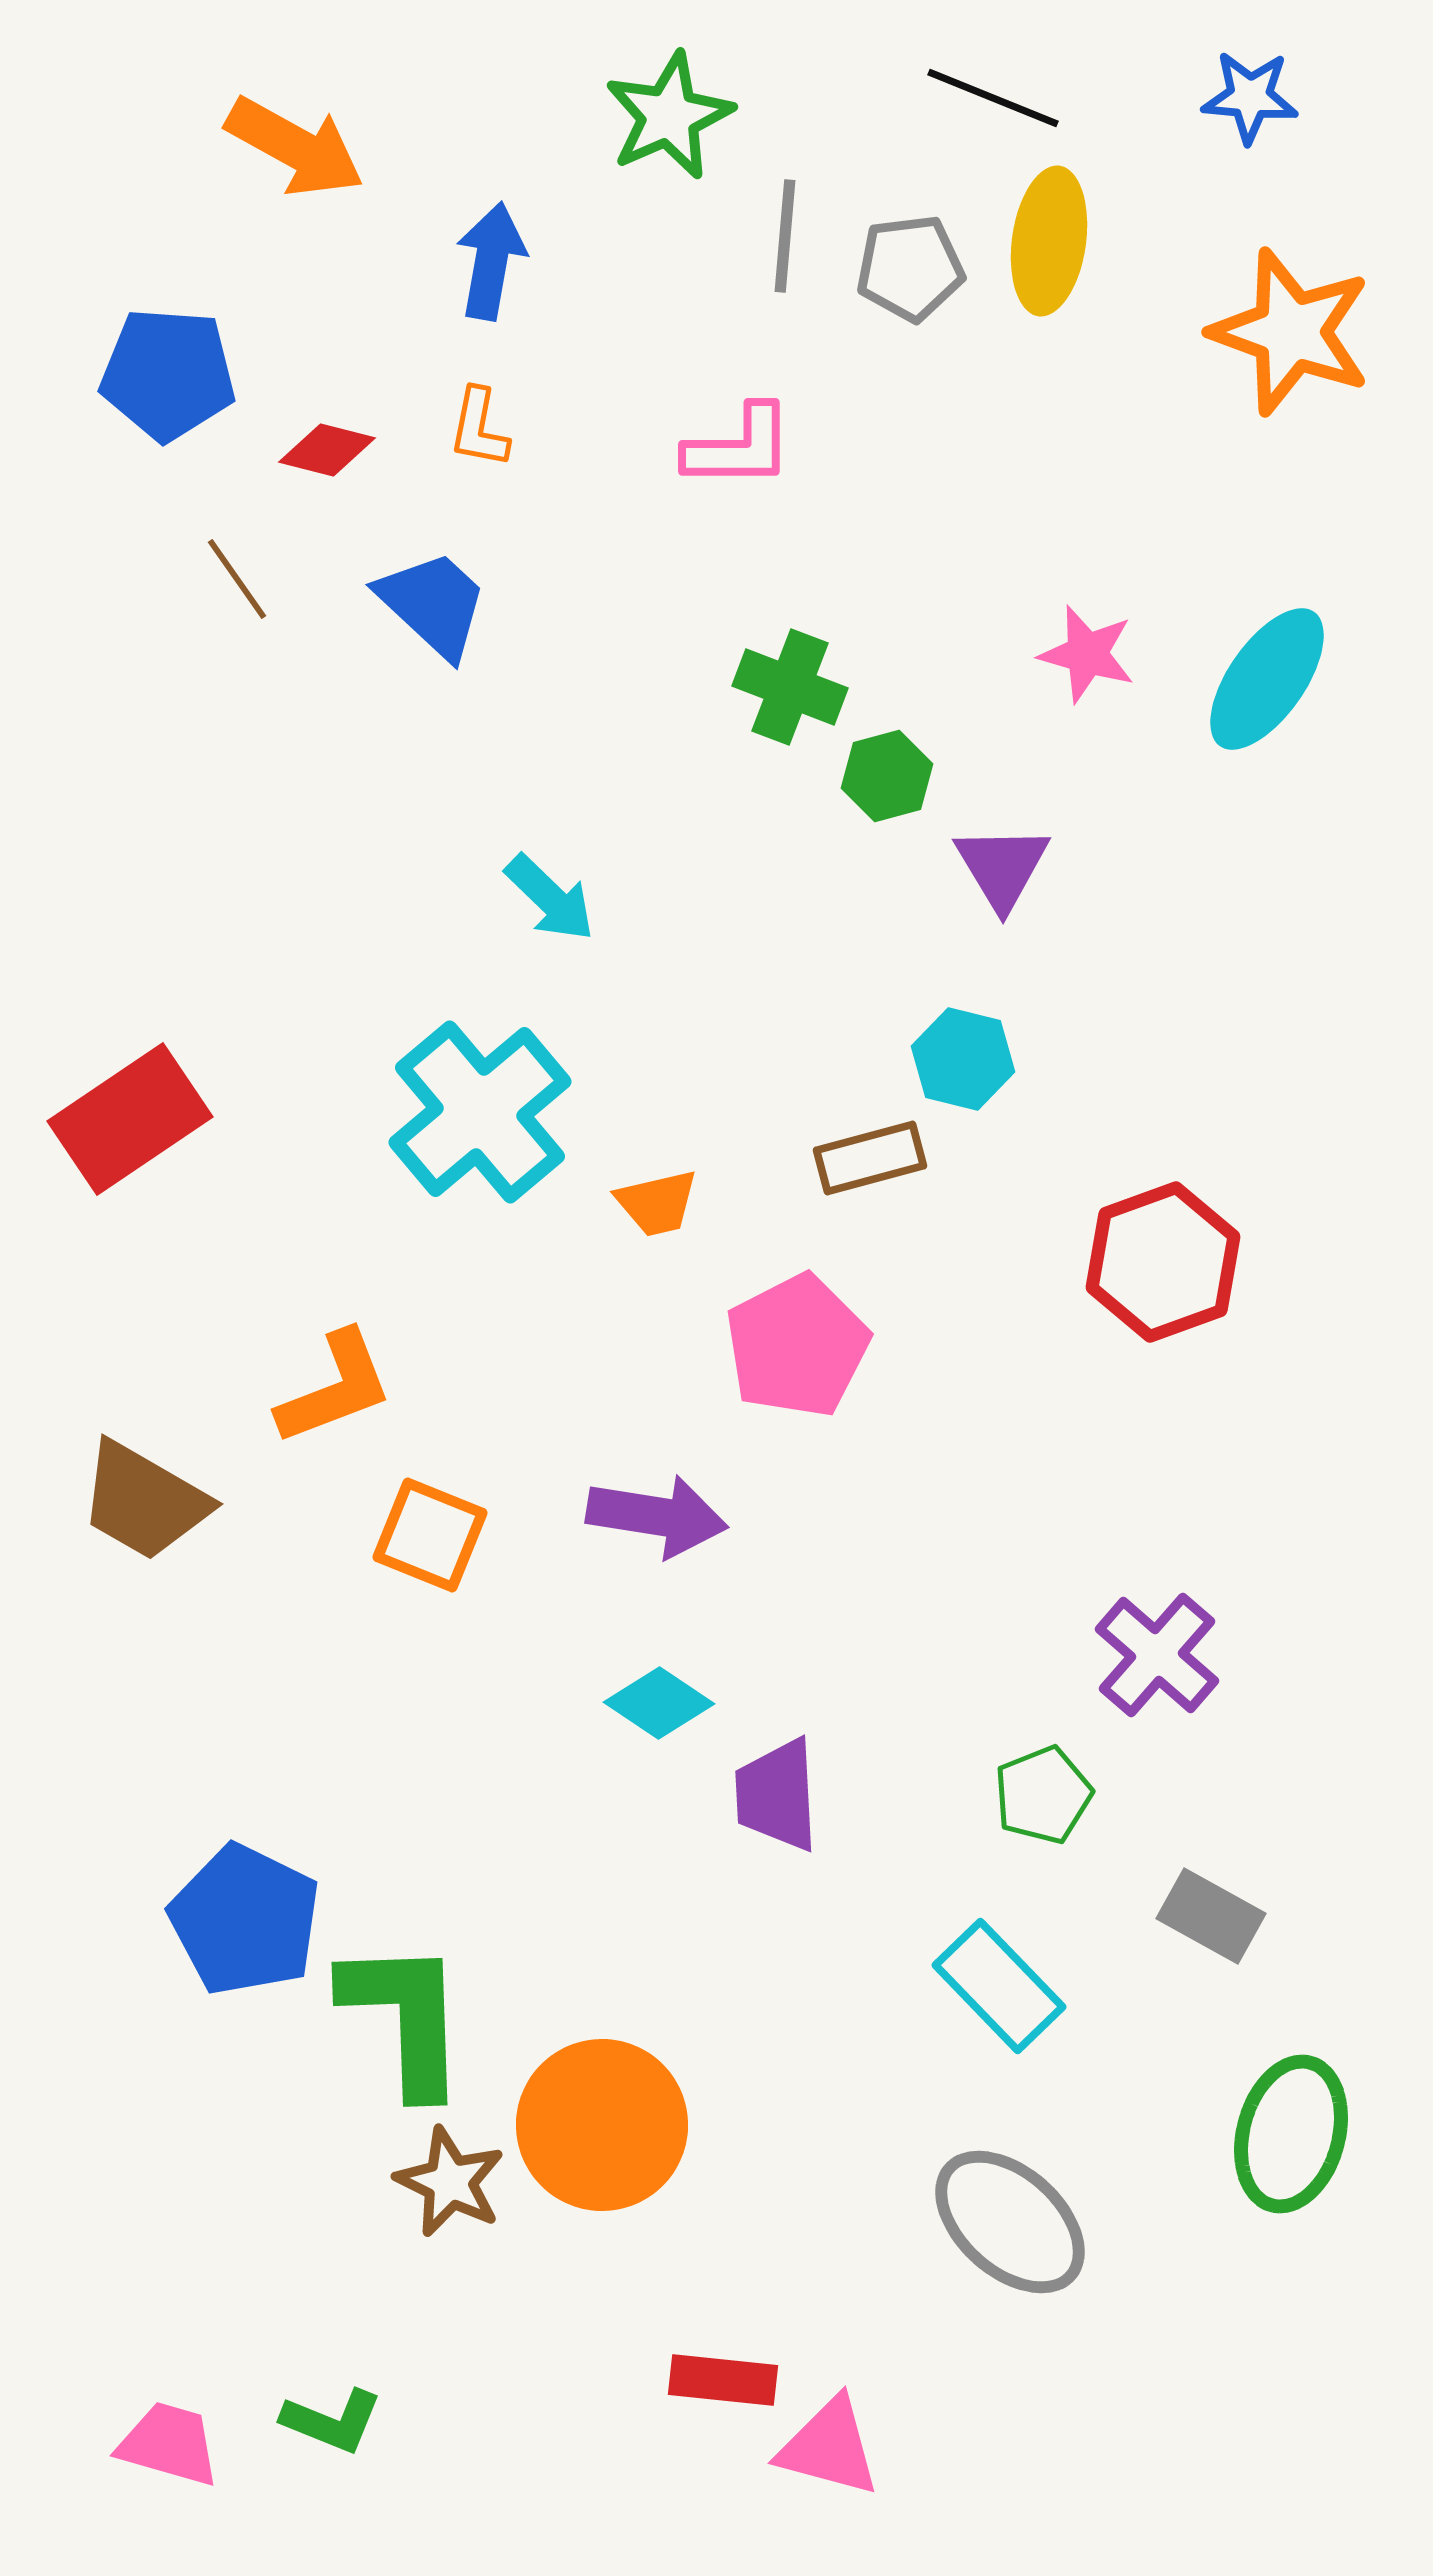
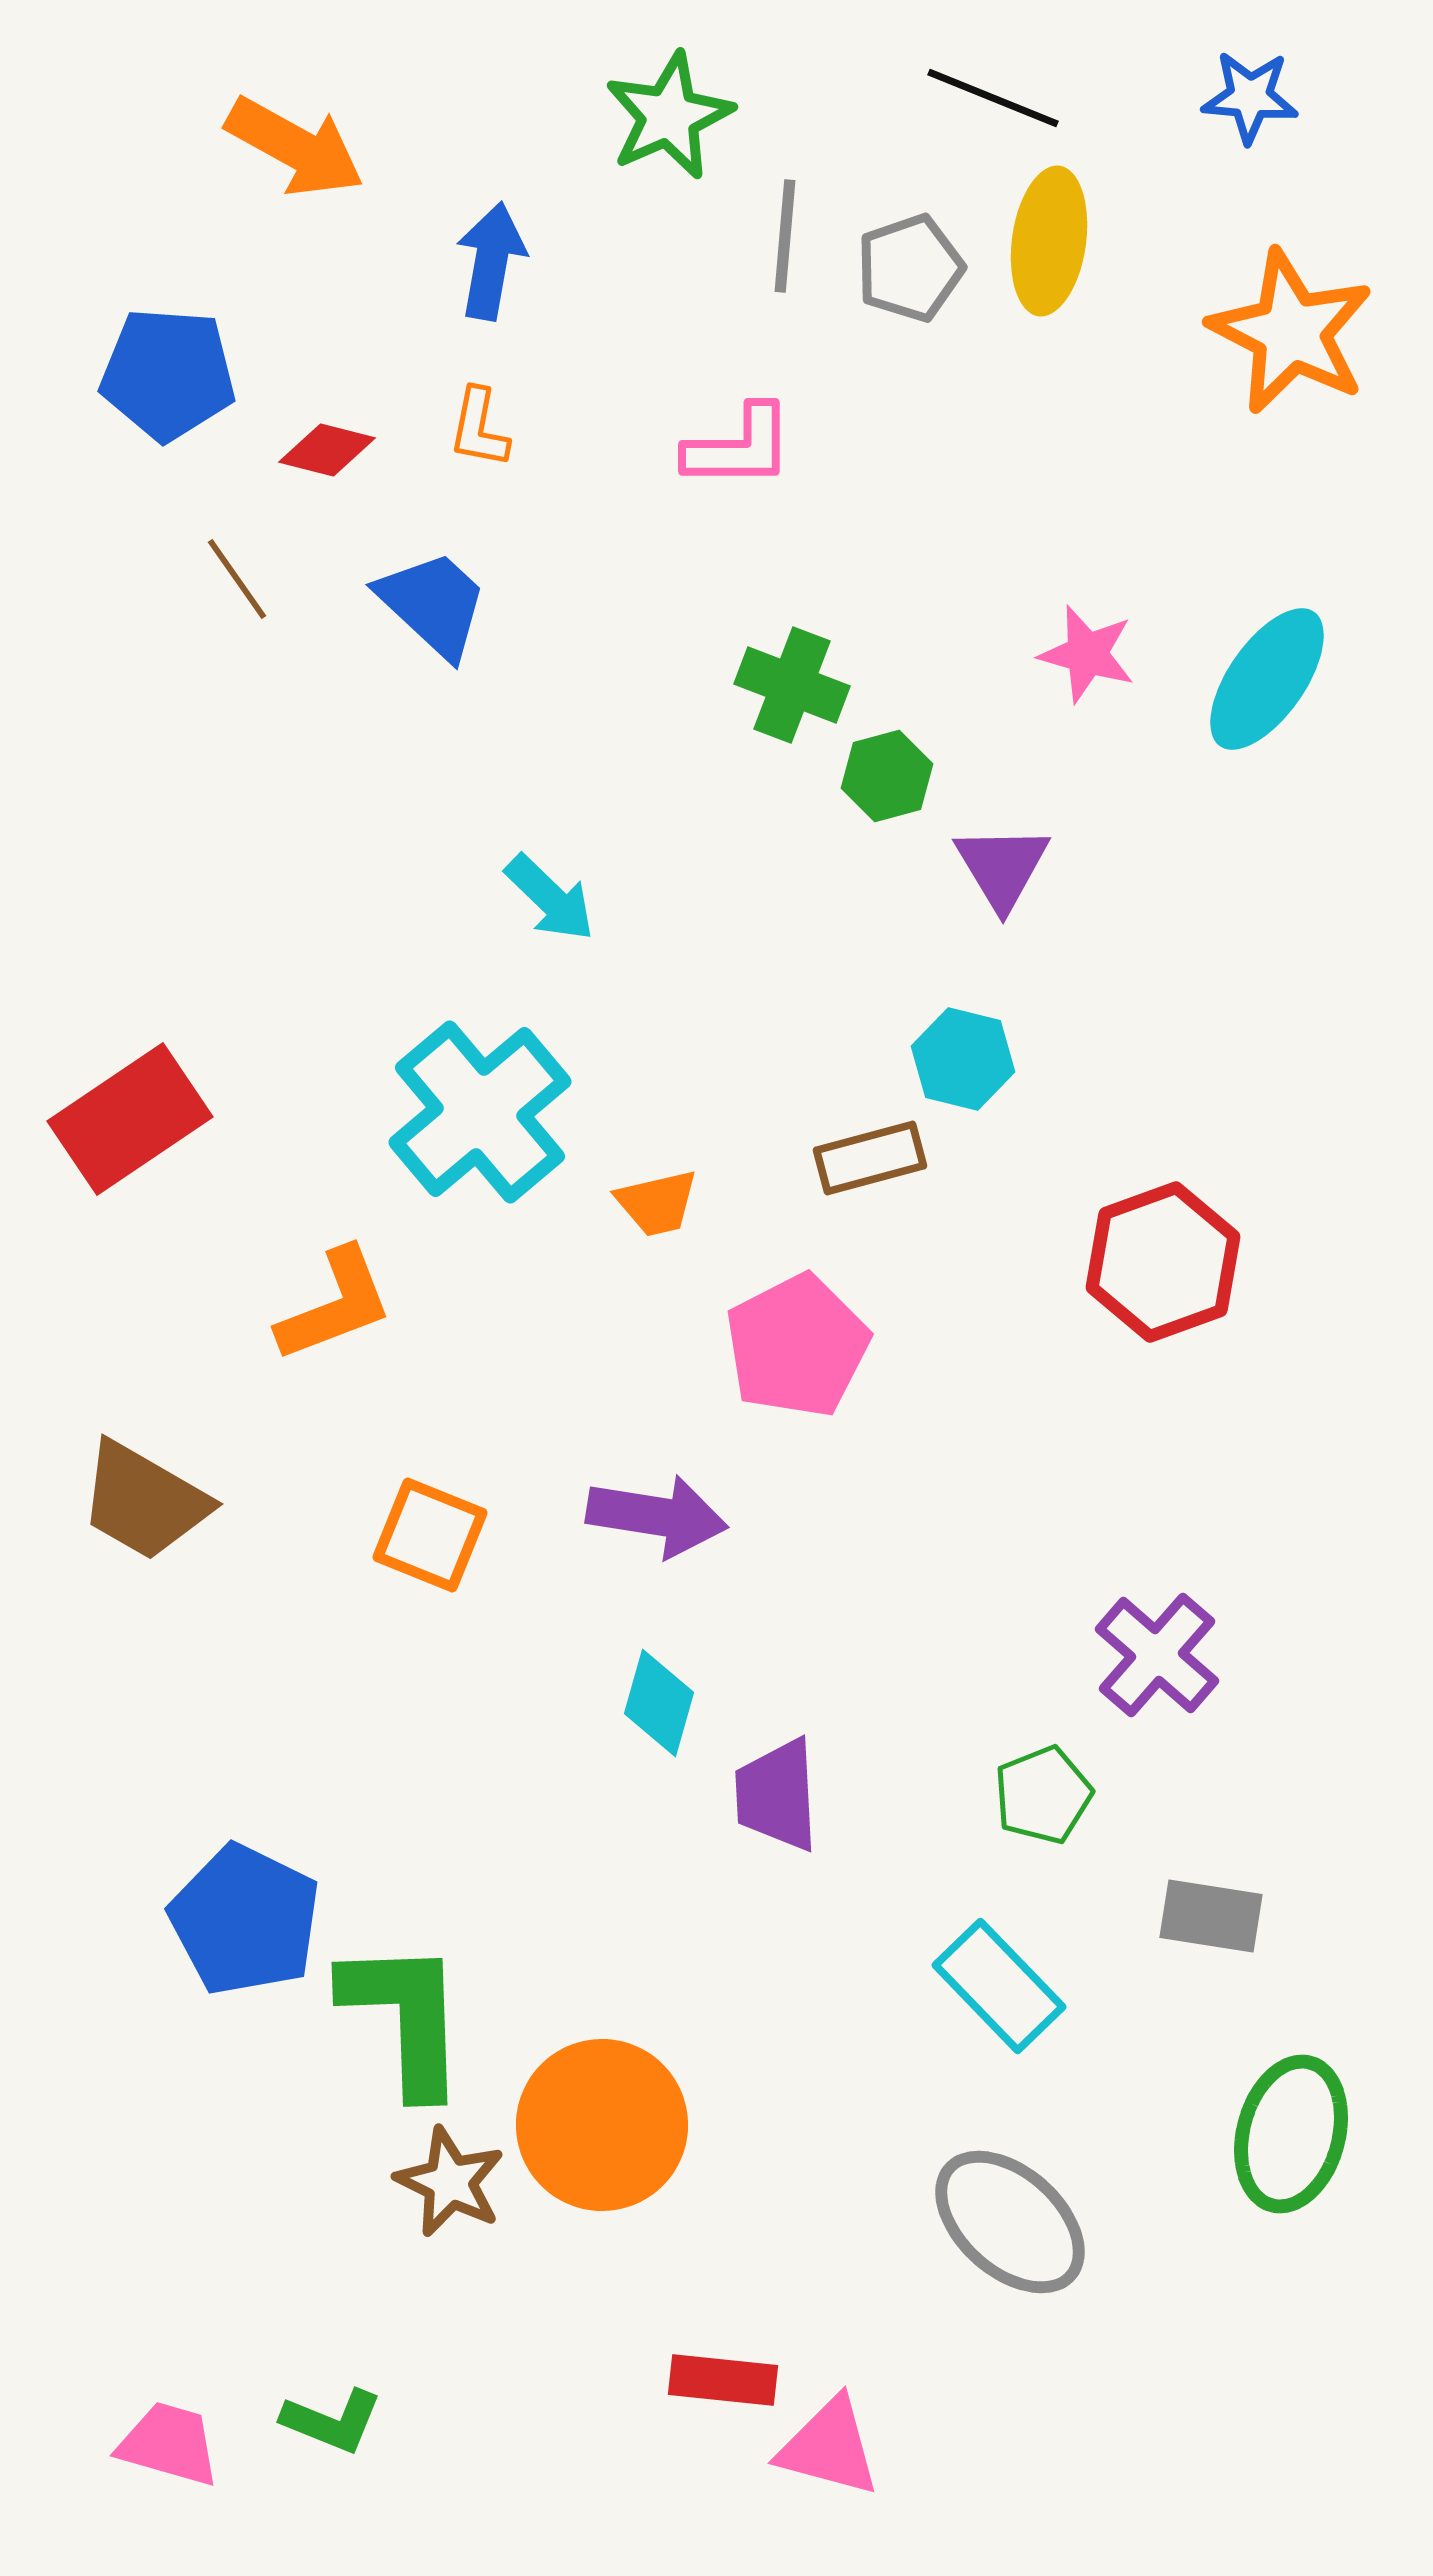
gray pentagon at (910, 268): rotated 12 degrees counterclockwise
orange star at (1291, 332): rotated 7 degrees clockwise
green cross at (790, 687): moved 2 px right, 2 px up
orange L-shape at (335, 1388): moved 83 px up
cyan diamond at (659, 1703): rotated 72 degrees clockwise
gray rectangle at (1211, 1916): rotated 20 degrees counterclockwise
